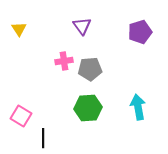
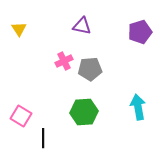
purple triangle: rotated 42 degrees counterclockwise
pink cross: rotated 18 degrees counterclockwise
green hexagon: moved 4 px left, 4 px down
